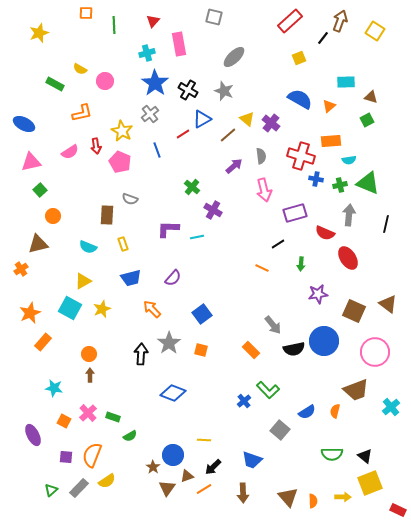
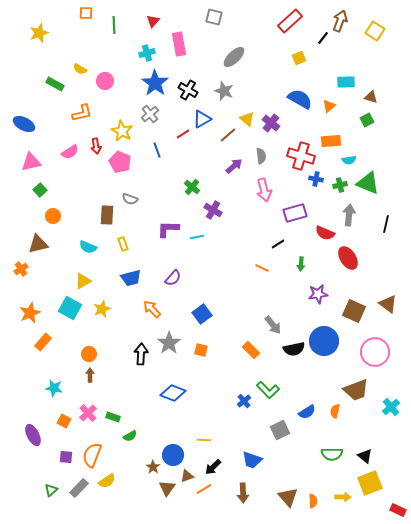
gray square at (280, 430): rotated 24 degrees clockwise
